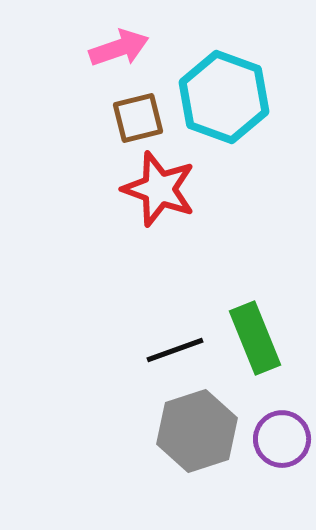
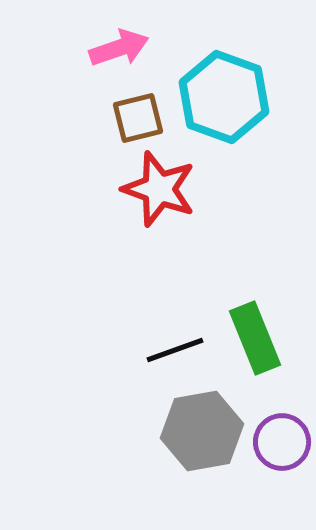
gray hexagon: moved 5 px right; rotated 8 degrees clockwise
purple circle: moved 3 px down
